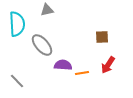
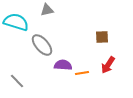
cyan semicircle: moved 1 px left, 2 px up; rotated 70 degrees counterclockwise
